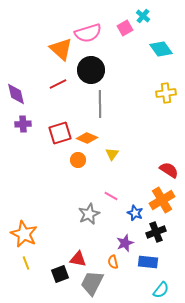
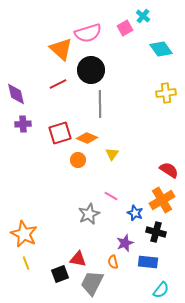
black cross: rotated 36 degrees clockwise
